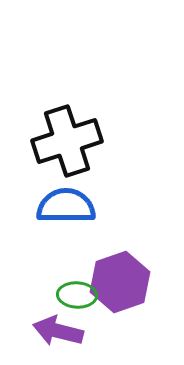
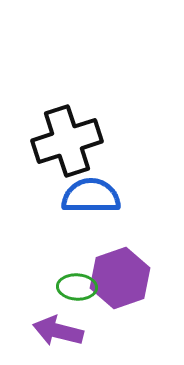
blue semicircle: moved 25 px right, 10 px up
purple hexagon: moved 4 px up
green ellipse: moved 8 px up
